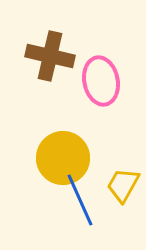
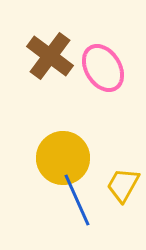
brown cross: rotated 24 degrees clockwise
pink ellipse: moved 2 px right, 13 px up; rotated 21 degrees counterclockwise
blue line: moved 3 px left
